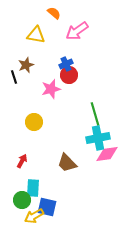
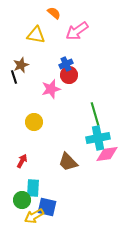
brown star: moved 5 px left
brown trapezoid: moved 1 px right, 1 px up
